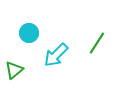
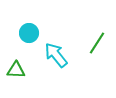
cyan arrow: rotated 96 degrees clockwise
green triangle: moved 2 px right; rotated 42 degrees clockwise
